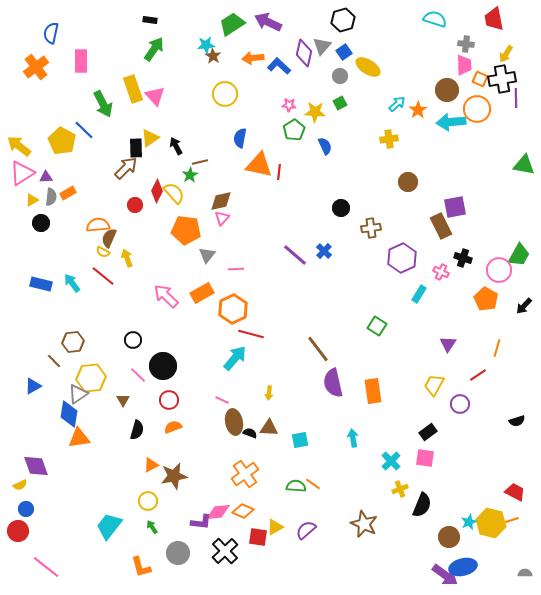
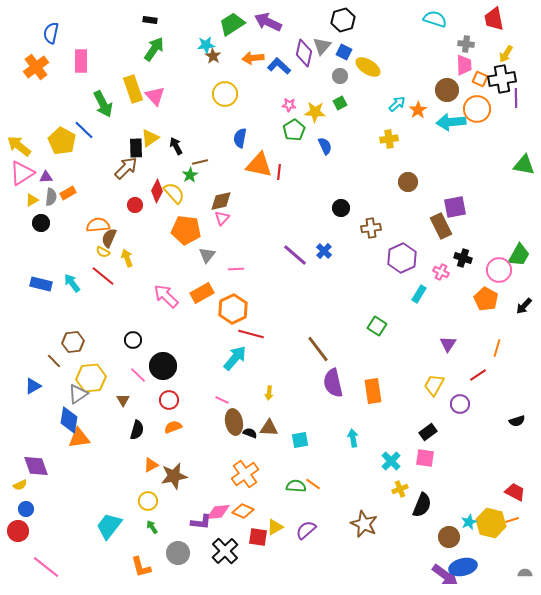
blue square at (344, 52): rotated 28 degrees counterclockwise
blue diamond at (69, 414): moved 6 px down
